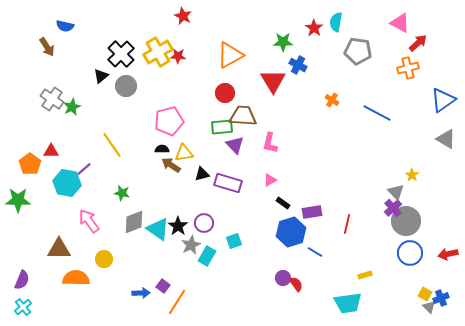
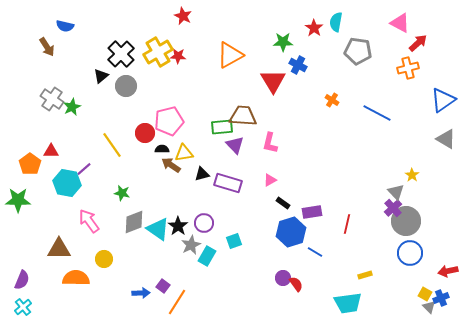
red circle at (225, 93): moved 80 px left, 40 px down
red arrow at (448, 254): moved 17 px down
